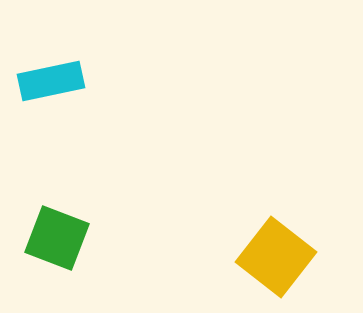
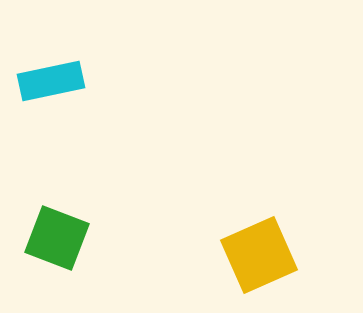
yellow square: moved 17 px left, 2 px up; rotated 28 degrees clockwise
